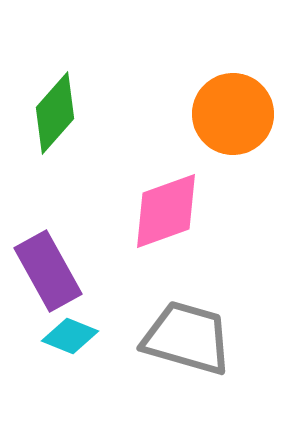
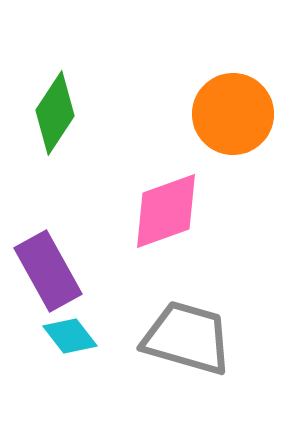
green diamond: rotated 8 degrees counterclockwise
cyan diamond: rotated 30 degrees clockwise
